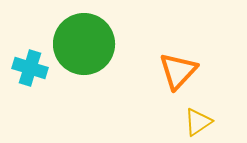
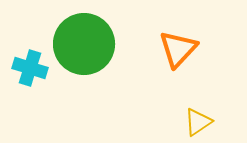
orange triangle: moved 22 px up
